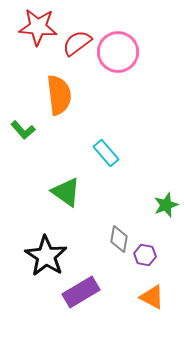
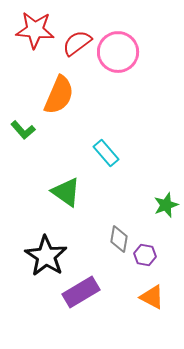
red star: moved 3 px left, 3 px down
orange semicircle: rotated 30 degrees clockwise
